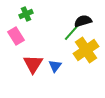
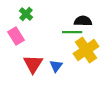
green cross: rotated 24 degrees counterclockwise
black semicircle: rotated 18 degrees clockwise
green line: rotated 48 degrees clockwise
blue triangle: moved 1 px right
